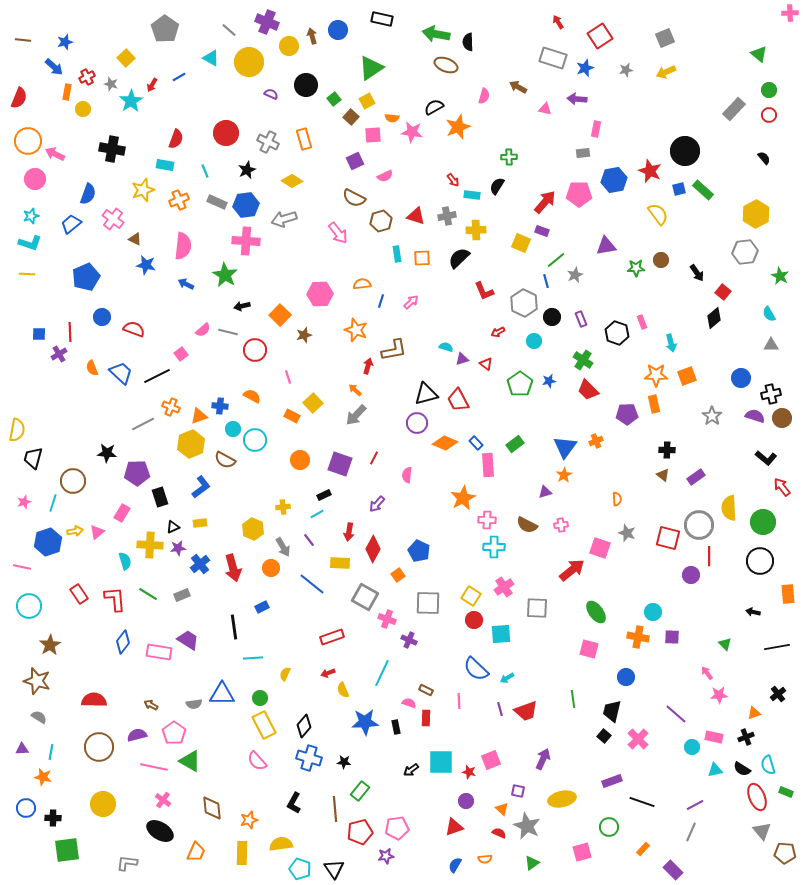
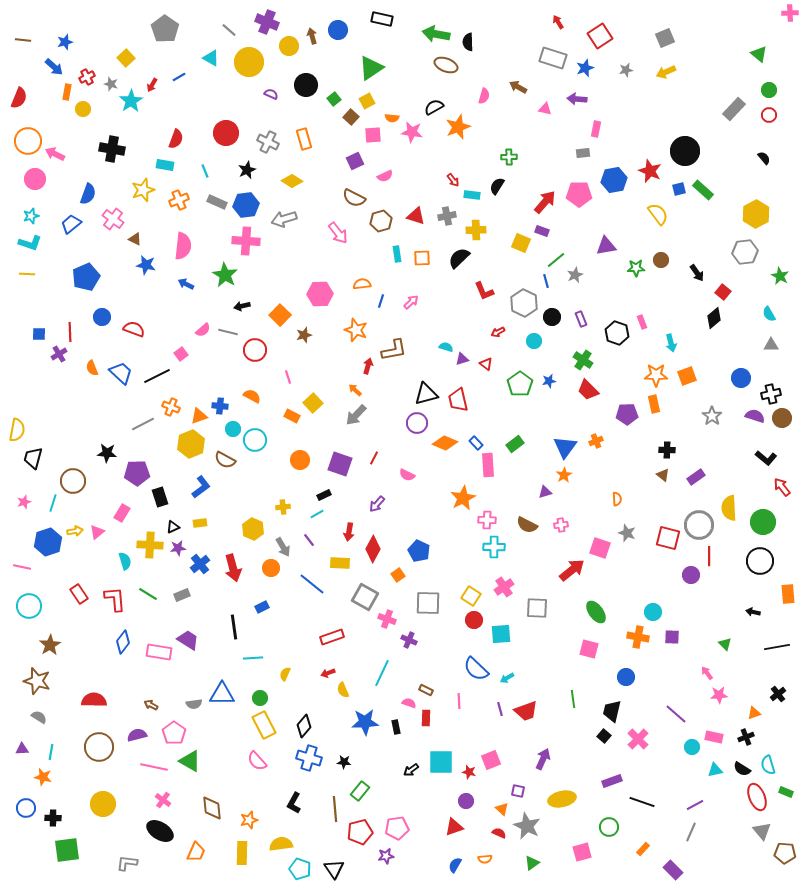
red trapezoid at (458, 400): rotated 15 degrees clockwise
pink semicircle at (407, 475): rotated 70 degrees counterclockwise
